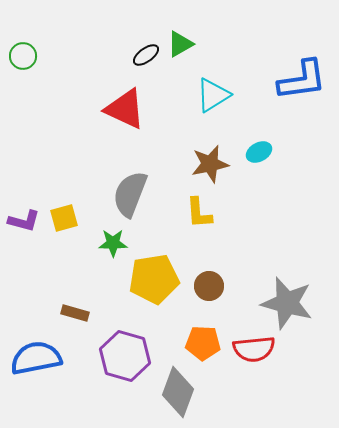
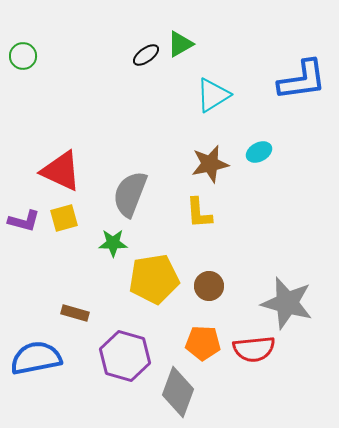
red triangle: moved 64 px left, 62 px down
